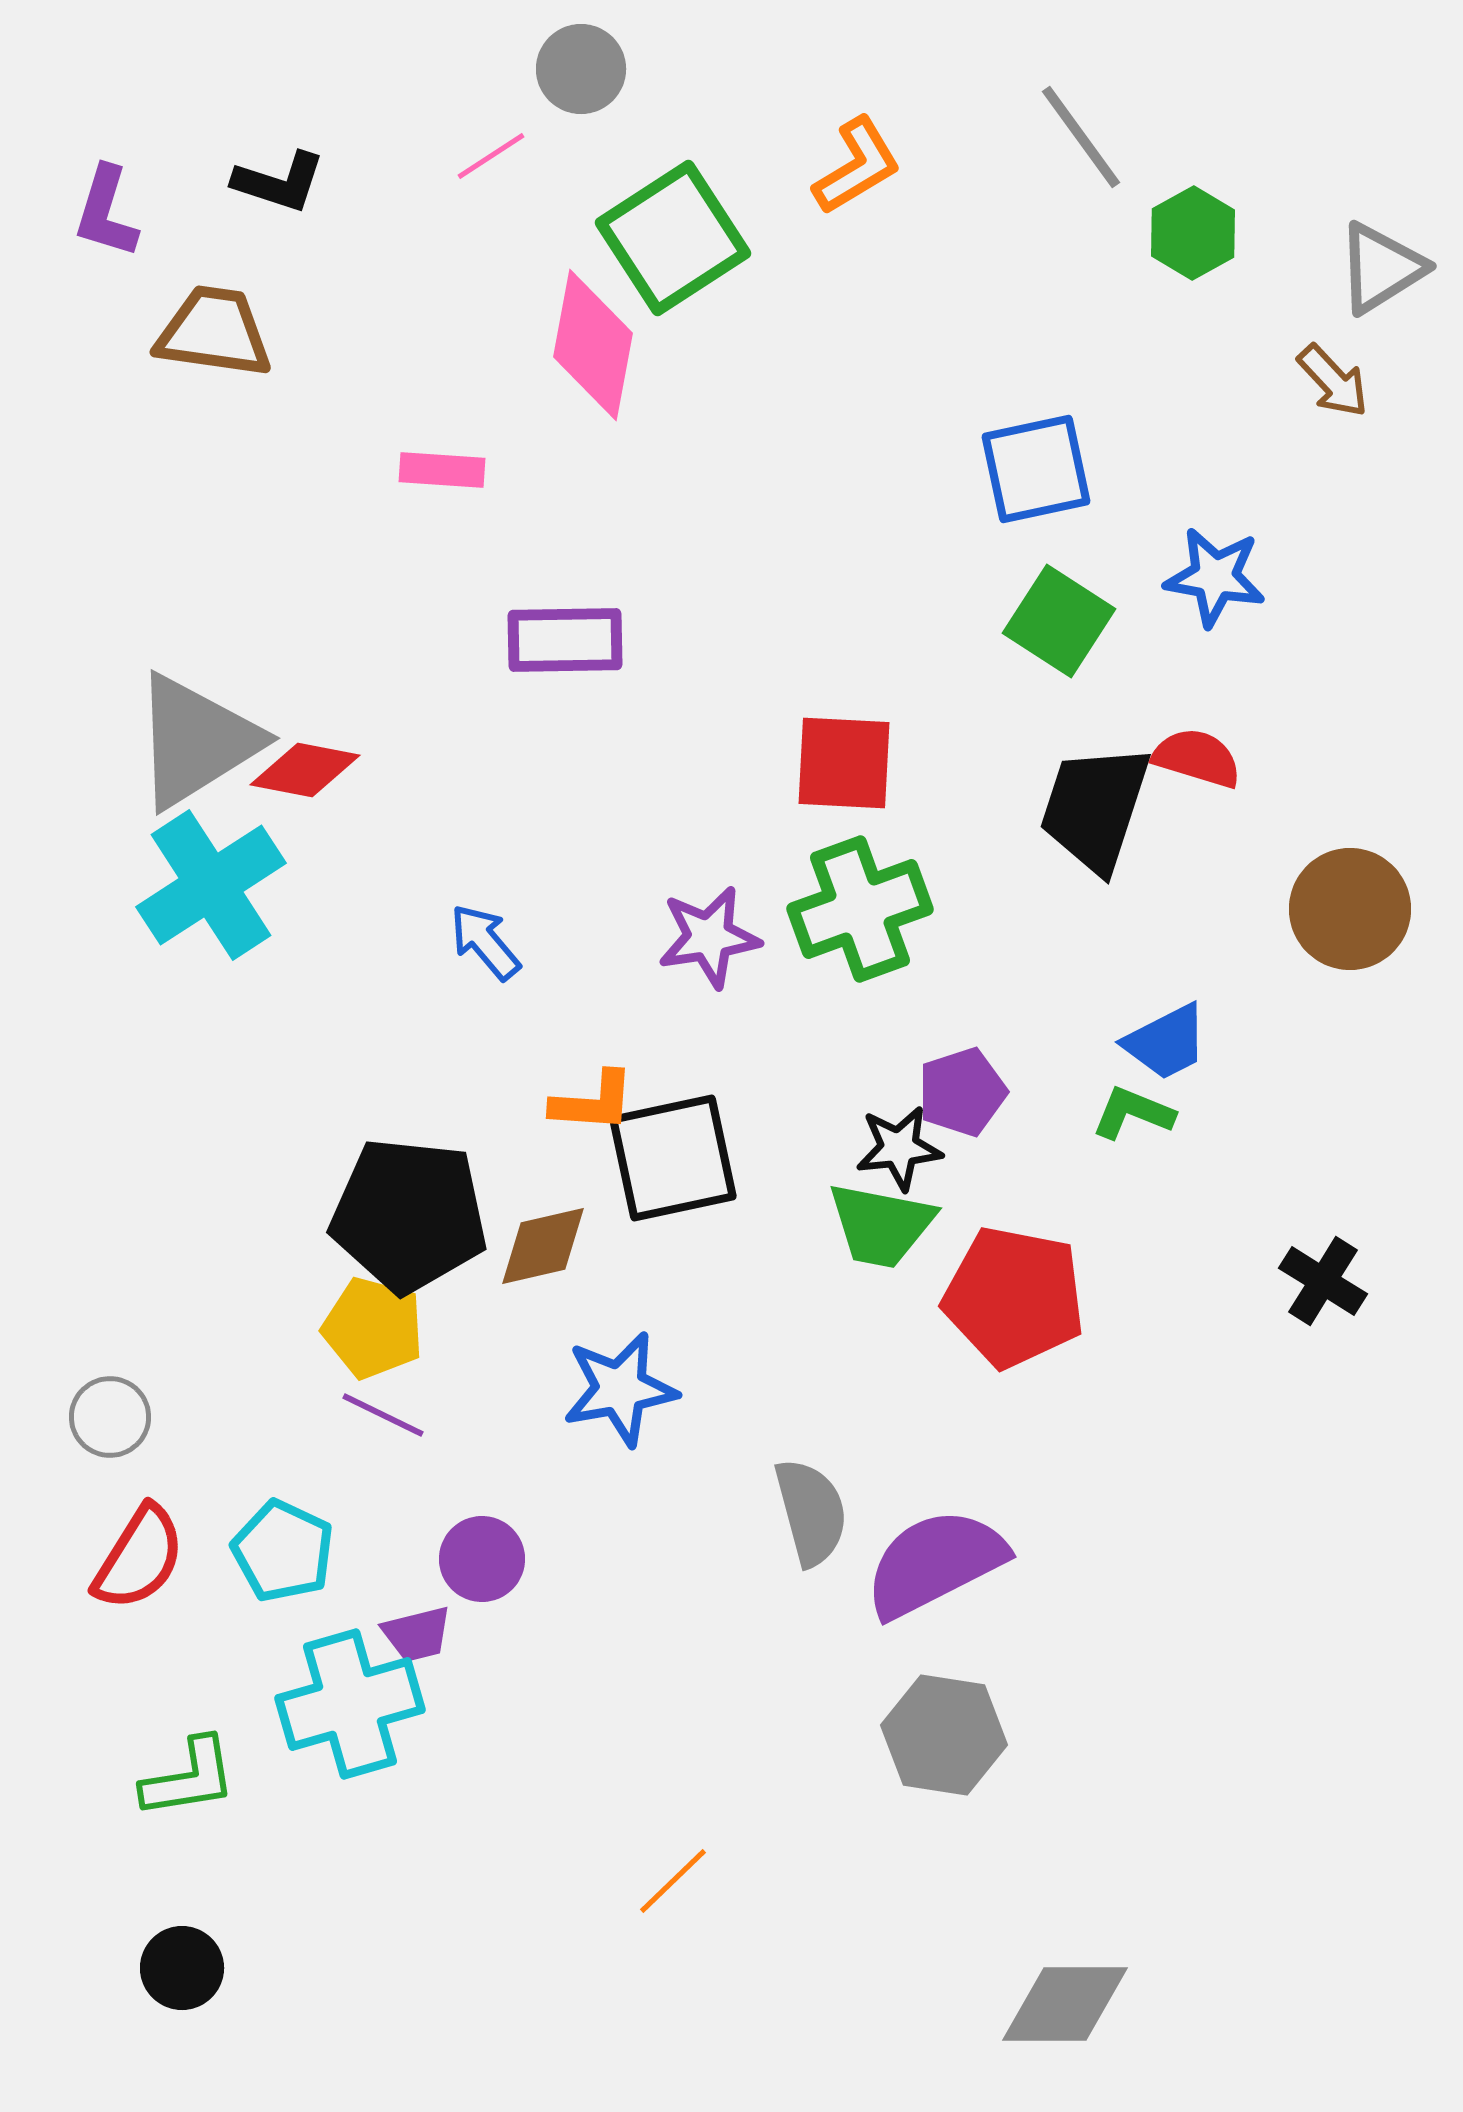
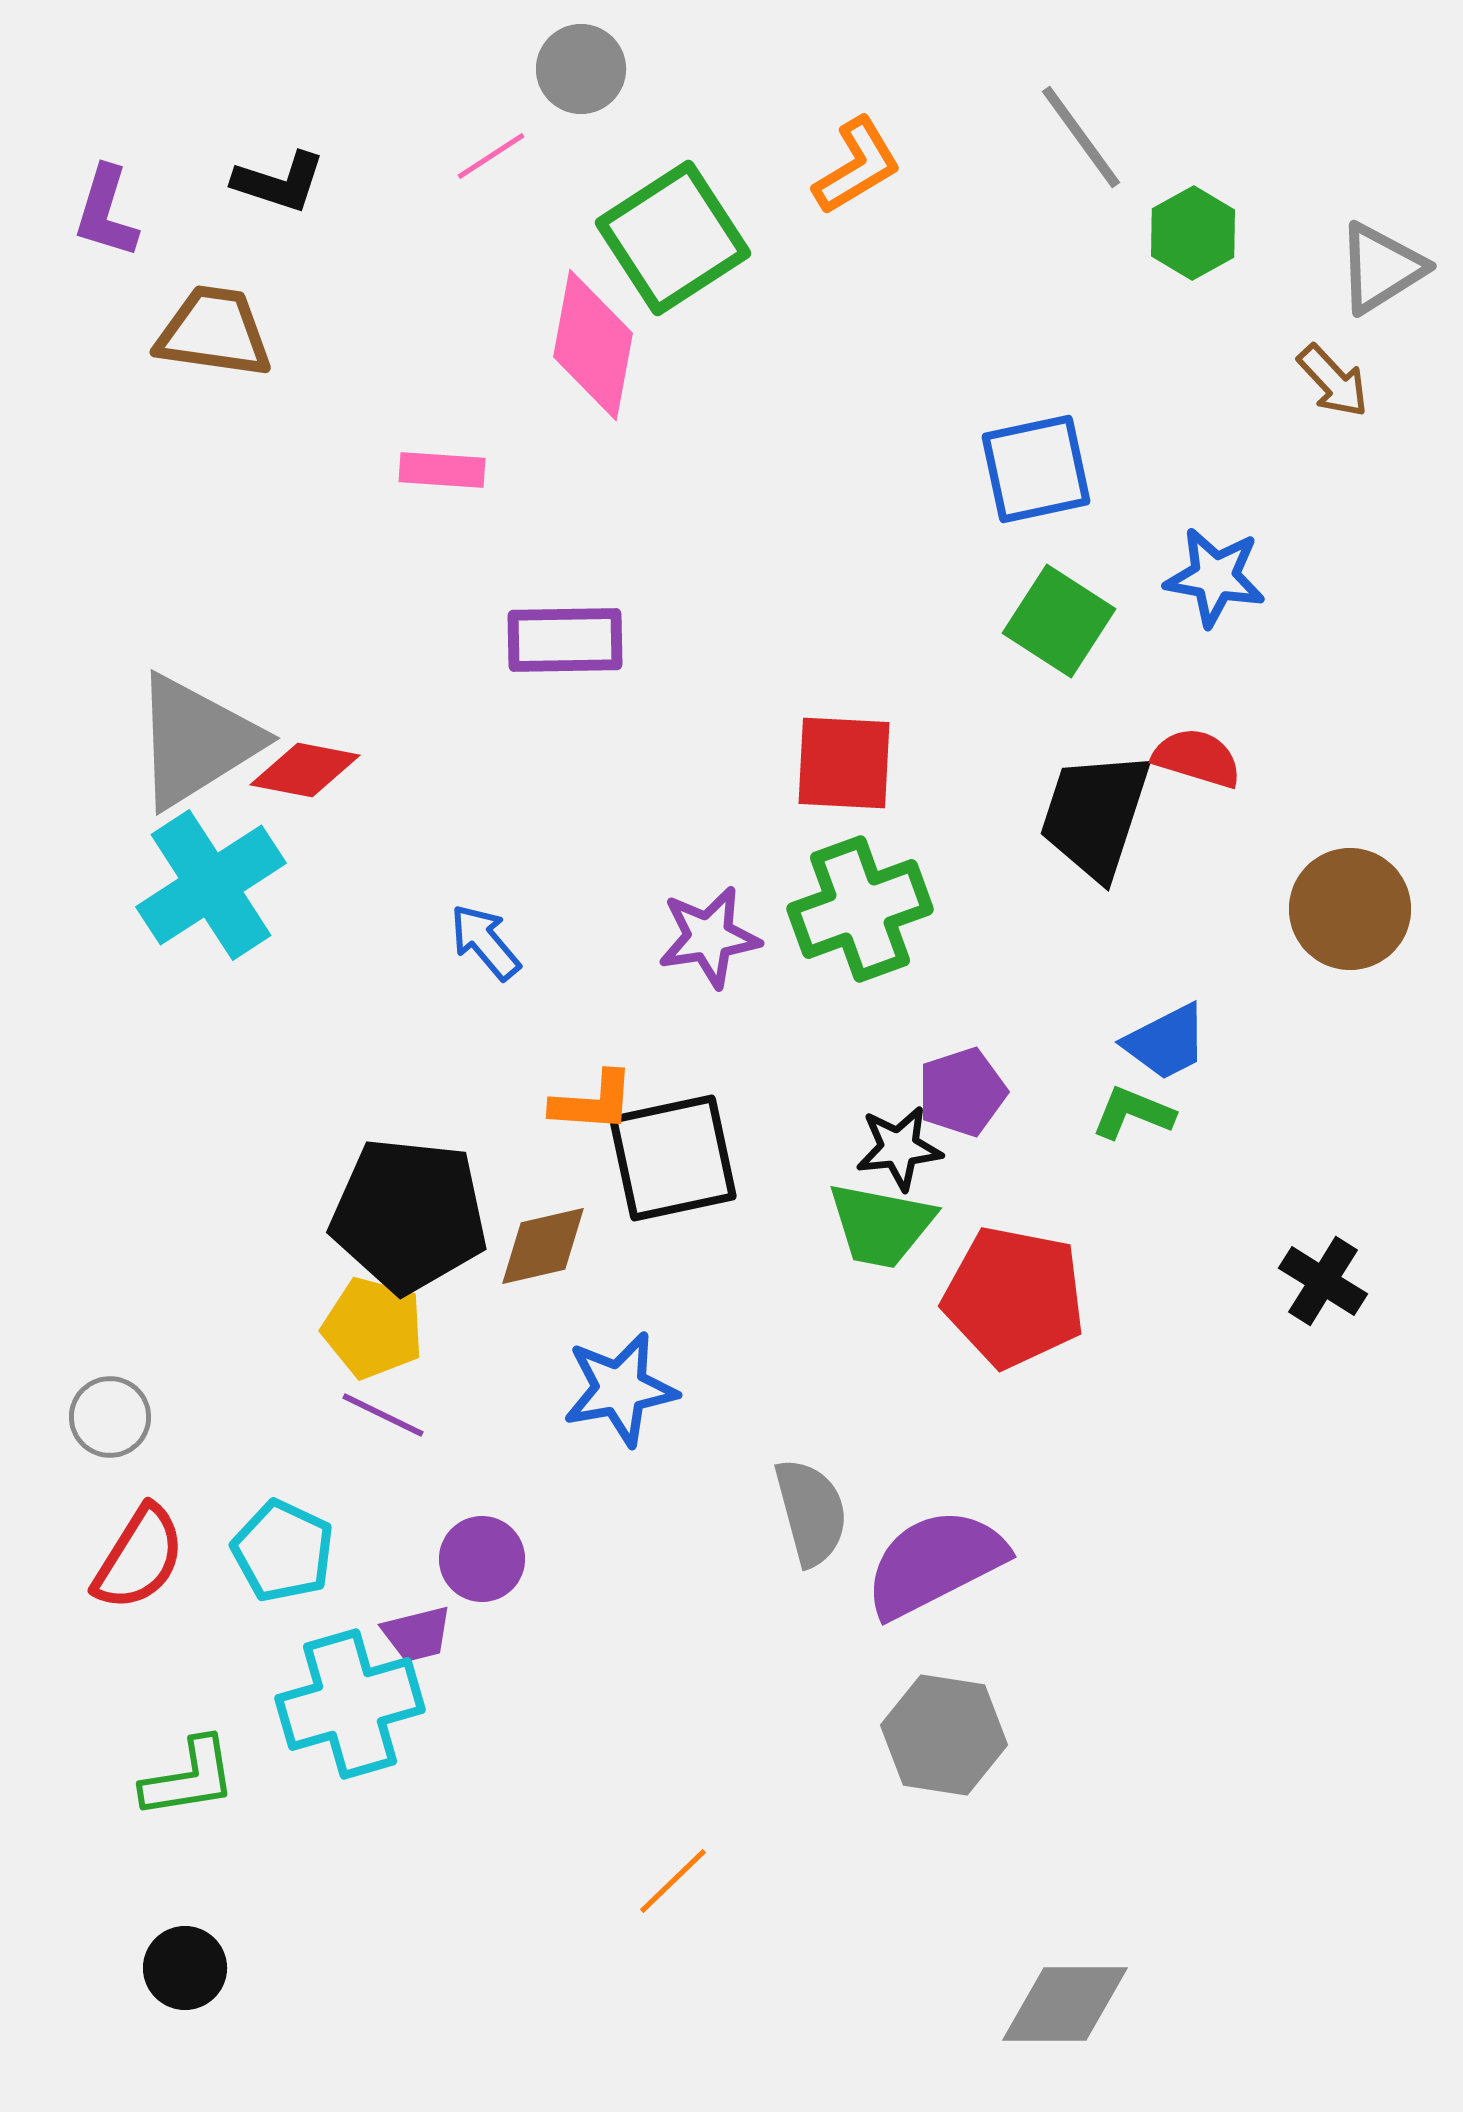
black trapezoid at (1095, 808): moved 7 px down
black circle at (182, 1968): moved 3 px right
